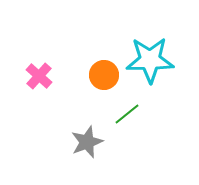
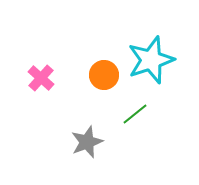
cyan star: moved 1 px right; rotated 18 degrees counterclockwise
pink cross: moved 2 px right, 2 px down
green line: moved 8 px right
